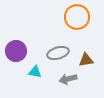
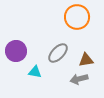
gray ellipse: rotated 30 degrees counterclockwise
gray arrow: moved 11 px right
